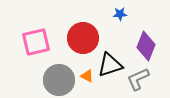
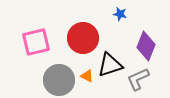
blue star: rotated 16 degrees clockwise
